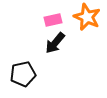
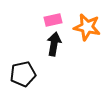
orange star: moved 10 px down; rotated 12 degrees counterclockwise
black arrow: moved 1 px left, 1 px down; rotated 150 degrees clockwise
